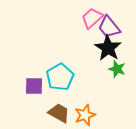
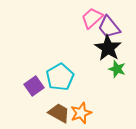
purple square: rotated 36 degrees counterclockwise
orange star: moved 4 px left, 2 px up
